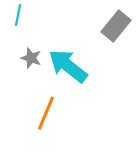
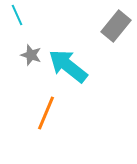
cyan line: moved 1 px left; rotated 35 degrees counterclockwise
gray star: moved 3 px up
